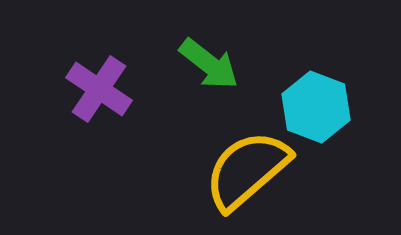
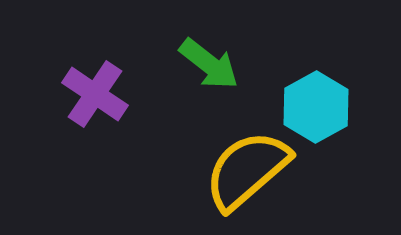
purple cross: moved 4 px left, 5 px down
cyan hexagon: rotated 10 degrees clockwise
